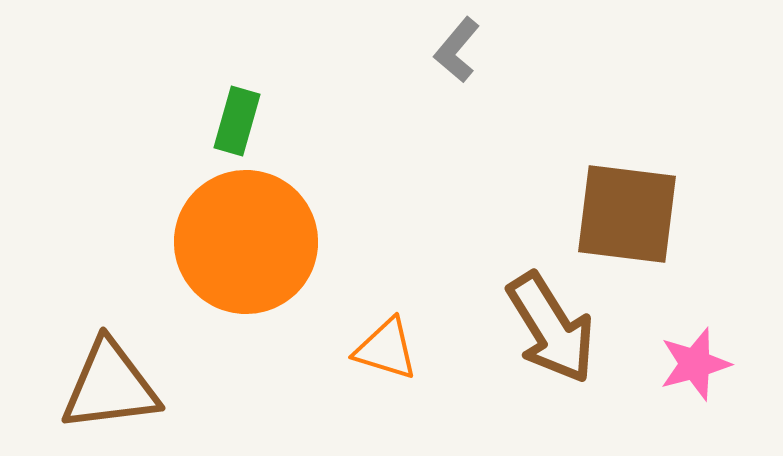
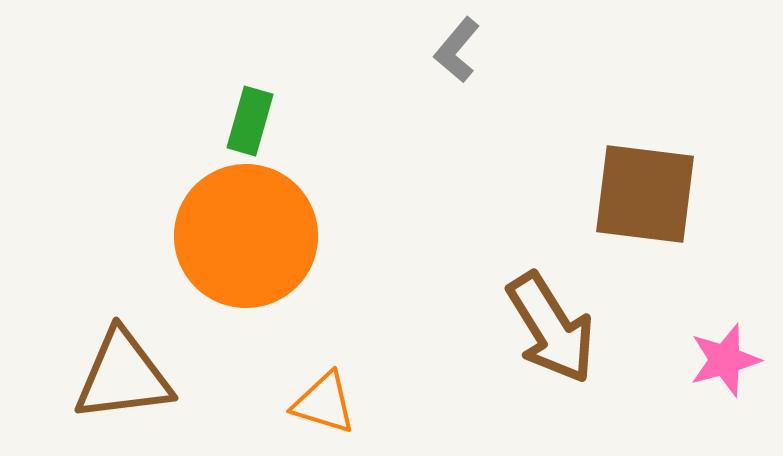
green rectangle: moved 13 px right
brown square: moved 18 px right, 20 px up
orange circle: moved 6 px up
orange triangle: moved 62 px left, 54 px down
pink star: moved 30 px right, 4 px up
brown triangle: moved 13 px right, 10 px up
